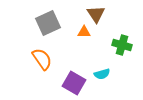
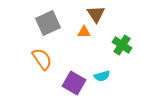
green cross: rotated 18 degrees clockwise
cyan semicircle: moved 2 px down
